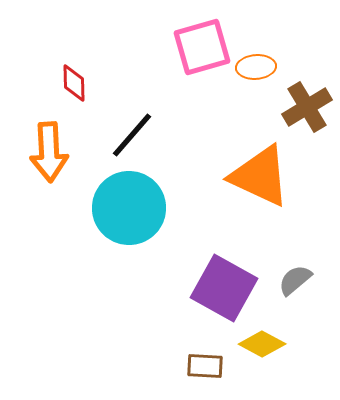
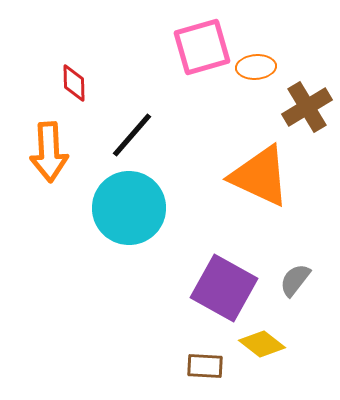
gray semicircle: rotated 12 degrees counterclockwise
yellow diamond: rotated 9 degrees clockwise
